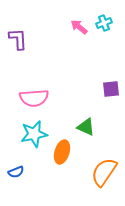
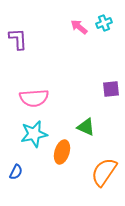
blue semicircle: rotated 42 degrees counterclockwise
